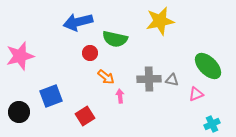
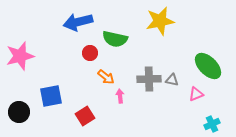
blue square: rotated 10 degrees clockwise
